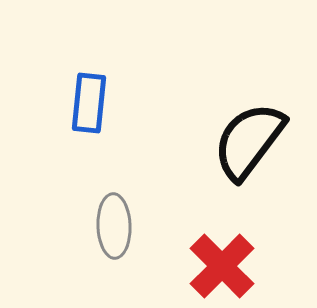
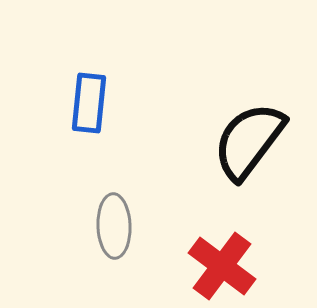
red cross: rotated 8 degrees counterclockwise
